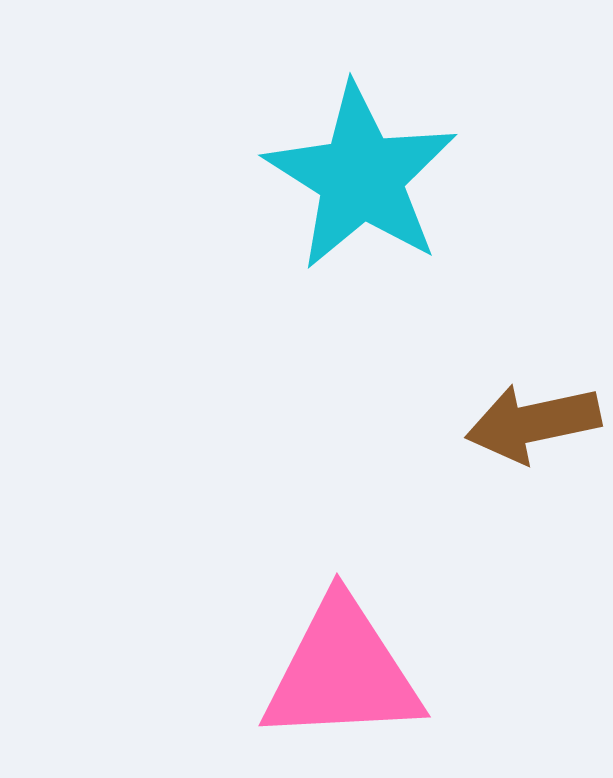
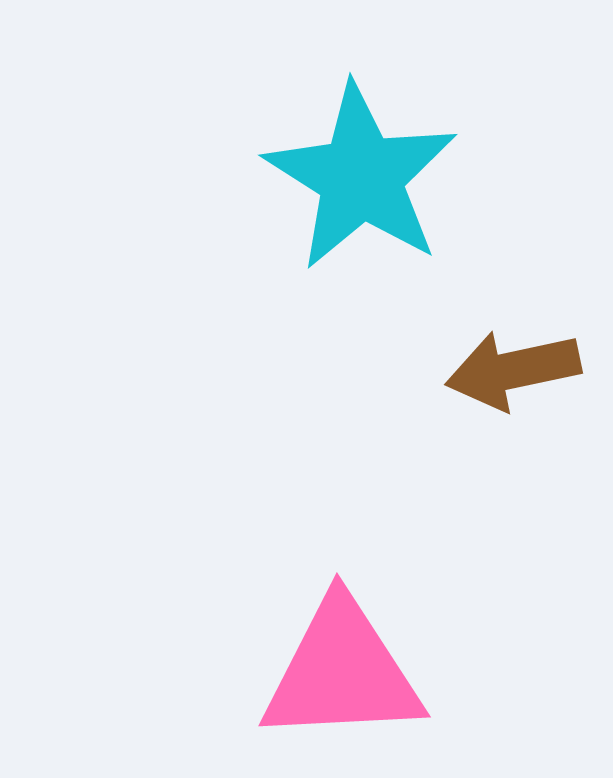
brown arrow: moved 20 px left, 53 px up
